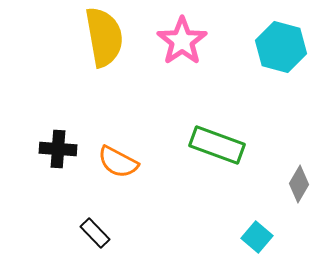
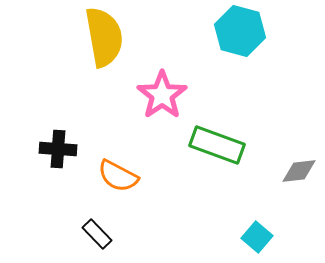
pink star: moved 20 px left, 54 px down
cyan hexagon: moved 41 px left, 16 px up
orange semicircle: moved 14 px down
gray diamond: moved 13 px up; rotated 54 degrees clockwise
black rectangle: moved 2 px right, 1 px down
